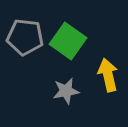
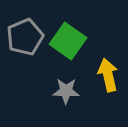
gray pentagon: rotated 30 degrees counterclockwise
gray star: rotated 12 degrees clockwise
